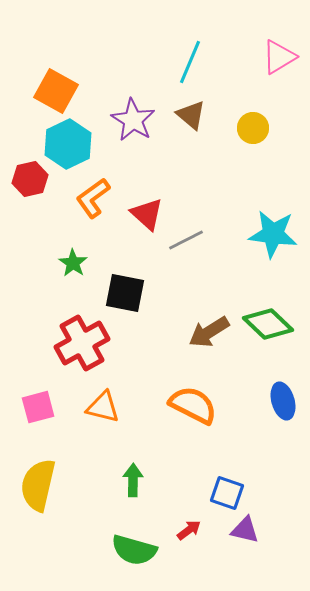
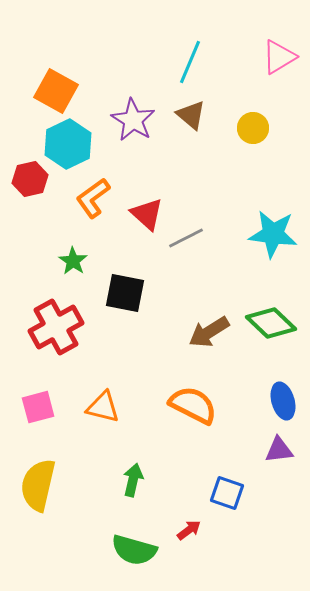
gray line: moved 2 px up
green star: moved 2 px up
green diamond: moved 3 px right, 1 px up
red cross: moved 26 px left, 16 px up
green arrow: rotated 12 degrees clockwise
purple triangle: moved 34 px right, 80 px up; rotated 20 degrees counterclockwise
